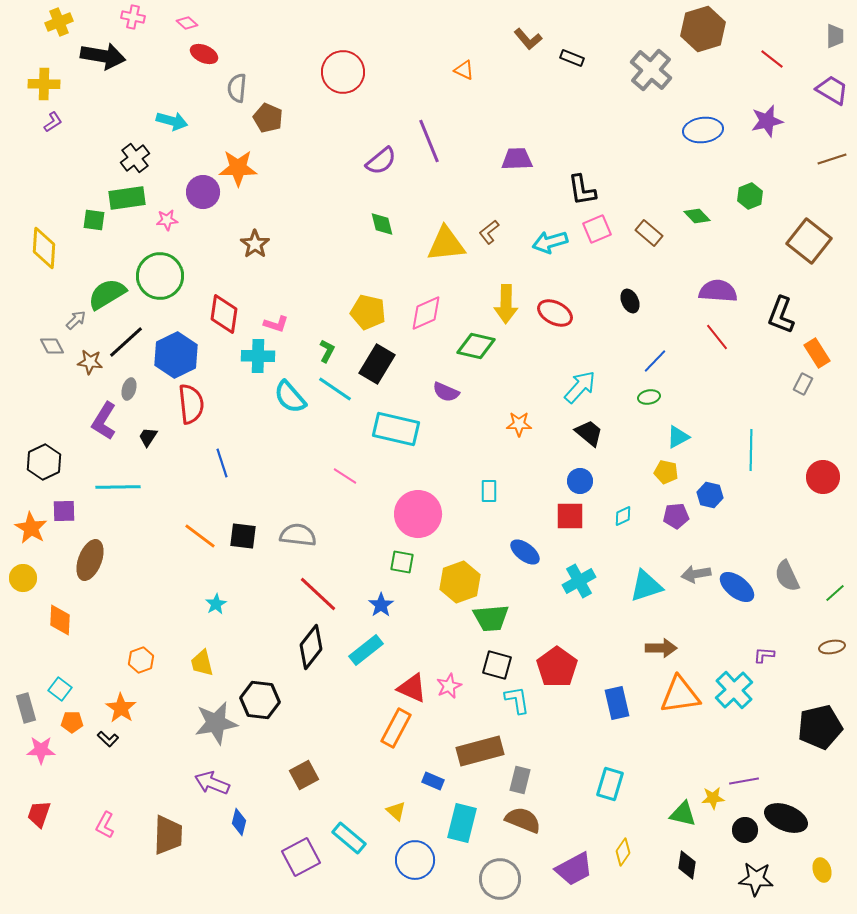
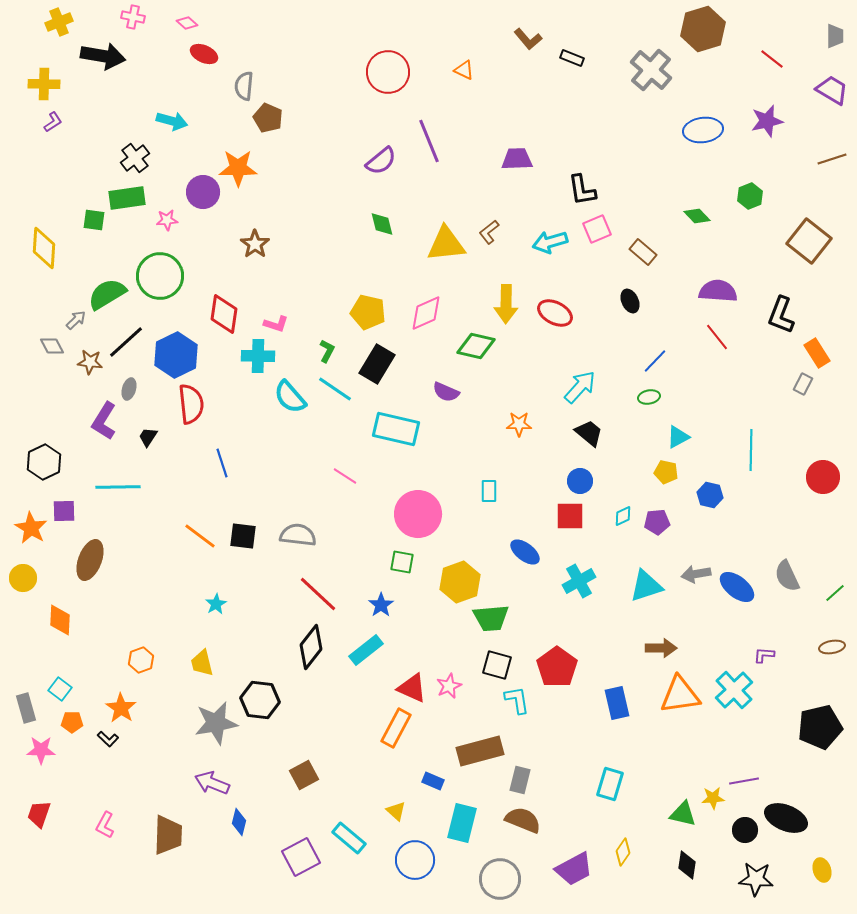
red circle at (343, 72): moved 45 px right
gray semicircle at (237, 88): moved 7 px right, 2 px up
brown rectangle at (649, 233): moved 6 px left, 19 px down
purple pentagon at (676, 516): moved 19 px left, 6 px down
